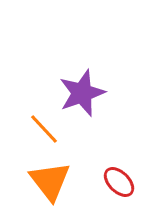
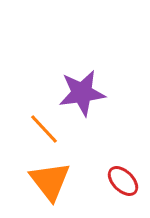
purple star: rotated 12 degrees clockwise
red ellipse: moved 4 px right, 1 px up
